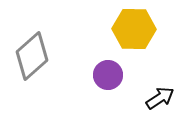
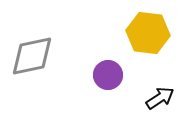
yellow hexagon: moved 14 px right, 4 px down; rotated 6 degrees clockwise
gray diamond: rotated 30 degrees clockwise
